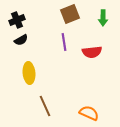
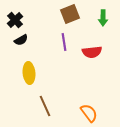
black cross: moved 2 px left; rotated 21 degrees counterclockwise
orange semicircle: rotated 30 degrees clockwise
